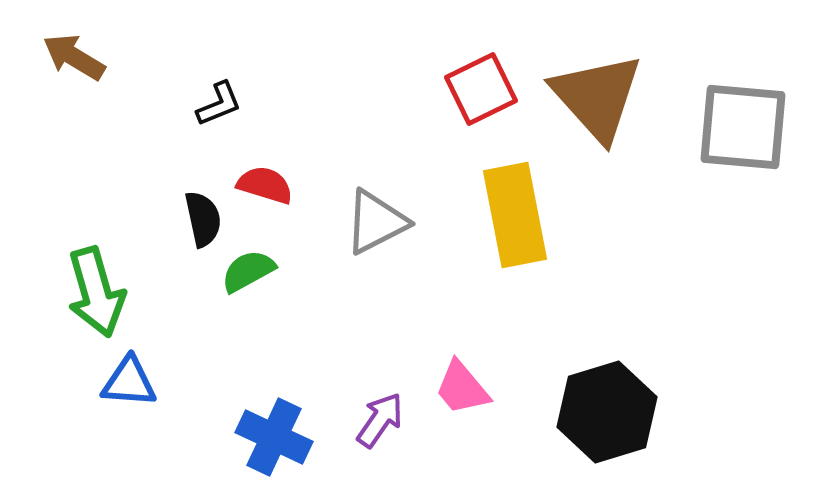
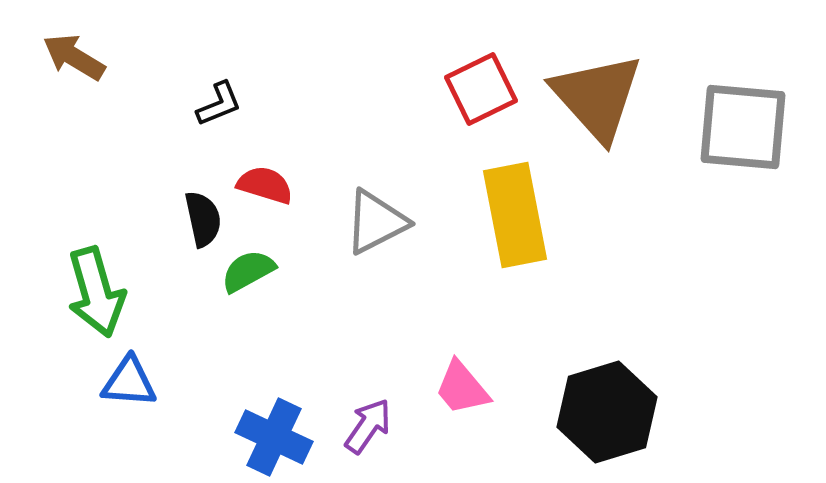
purple arrow: moved 12 px left, 6 px down
